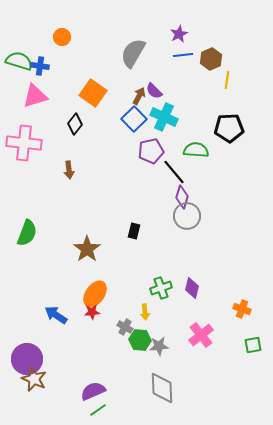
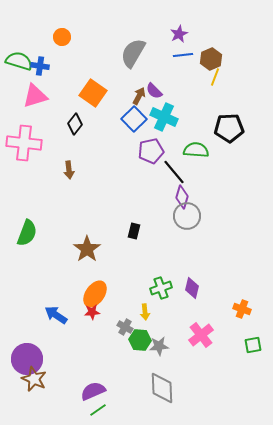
yellow line at (227, 80): moved 12 px left, 3 px up; rotated 12 degrees clockwise
